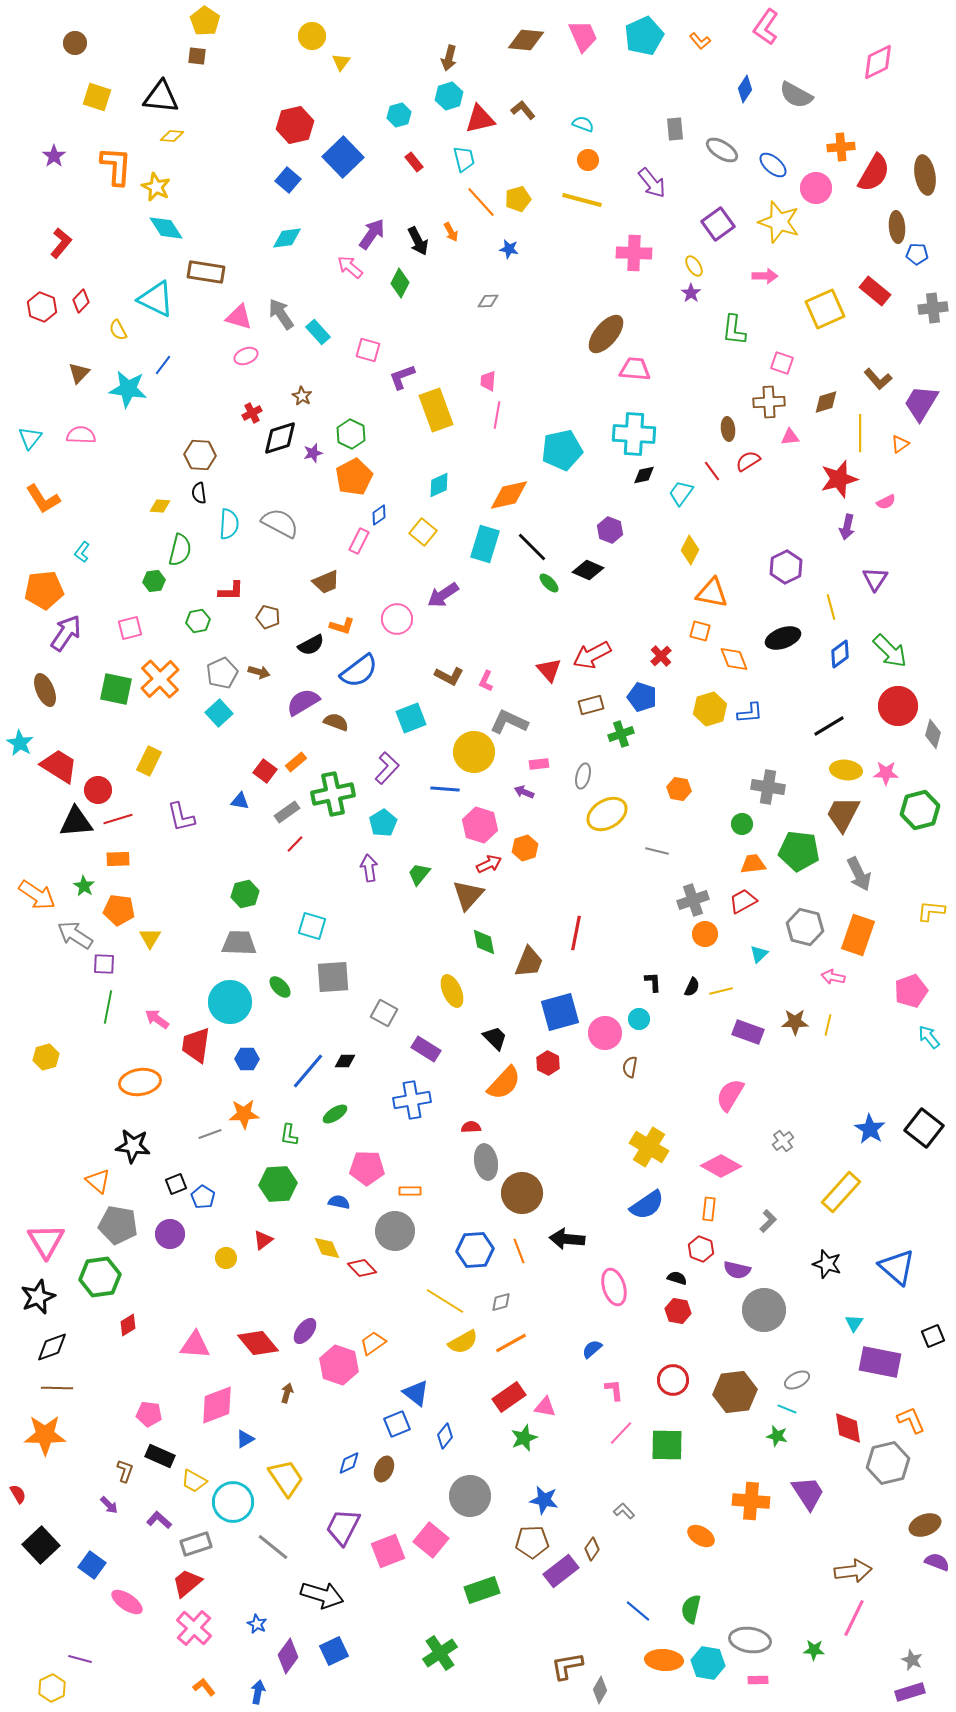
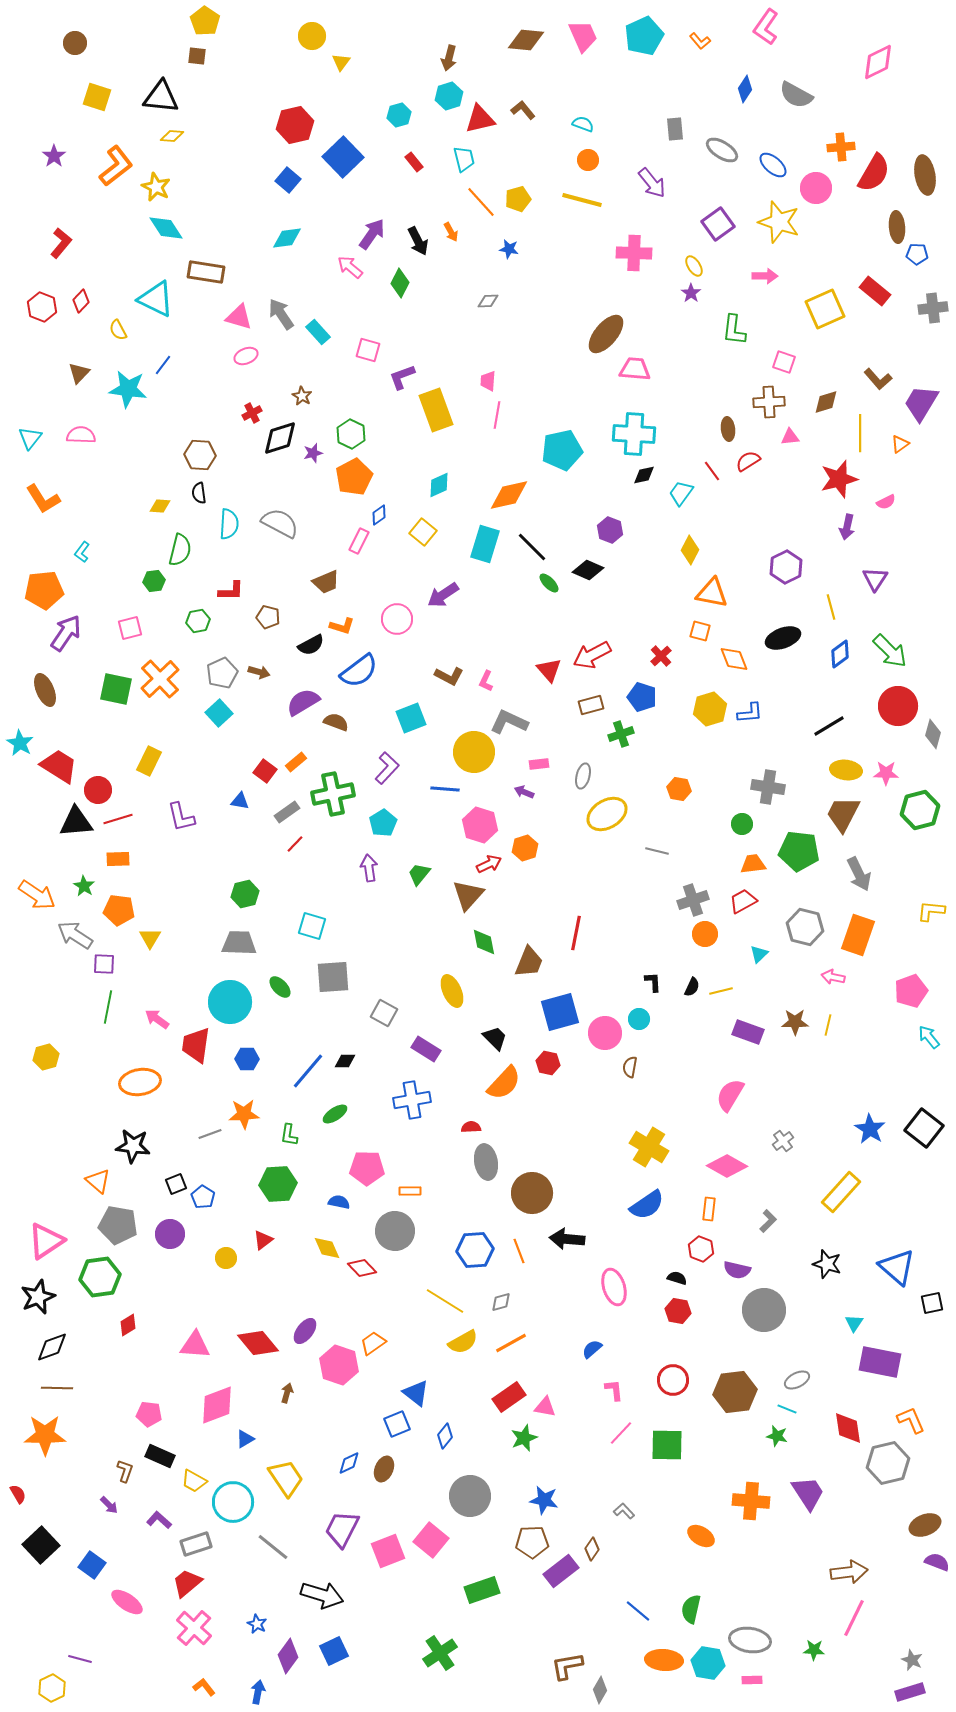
orange L-shape at (116, 166): rotated 48 degrees clockwise
pink square at (782, 363): moved 2 px right, 1 px up
red hexagon at (548, 1063): rotated 15 degrees counterclockwise
pink diamond at (721, 1166): moved 6 px right
brown circle at (522, 1193): moved 10 px right
pink triangle at (46, 1241): rotated 27 degrees clockwise
black square at (933, 1336): moved 1 px left, 33 px up; rotated 10 degrees clockwise
purple trapezoid at (343, 1527): moved 1 px left, 2 px down
brown arrow at (853, 1571): moved 4 px left, 1 px down
pink rectangle at (758, 1680): moved 6 px left
